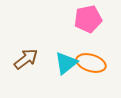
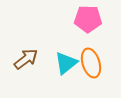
pink pentagon: rotated 12 degrees clockwise
orange ellipse: rotated 56 degrees clockwise
